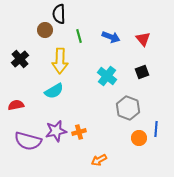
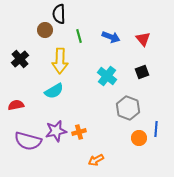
orange arrow: moved 3 px left
